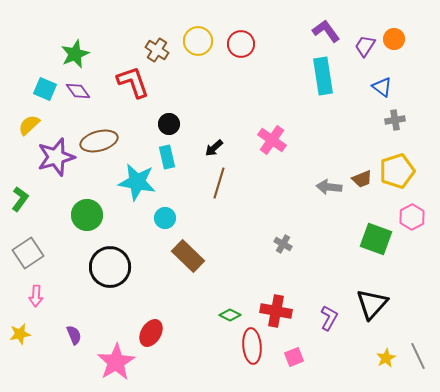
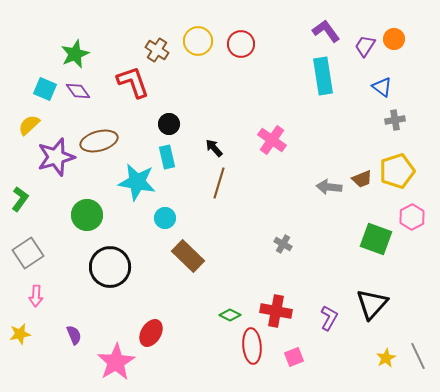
black arrow at (214, 148): rotated 90 degrees clockwise
